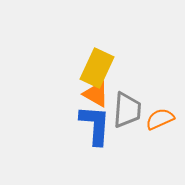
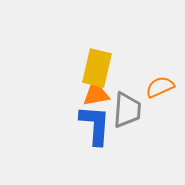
yellow rectangle: rotated 12 degrees counterclockwise
orange triangle: rotated 40 degrees counterclockwise
orange semicircle: moved 32 px up
